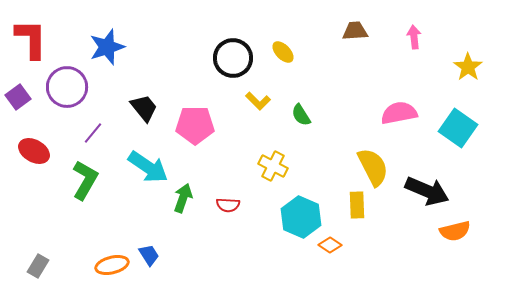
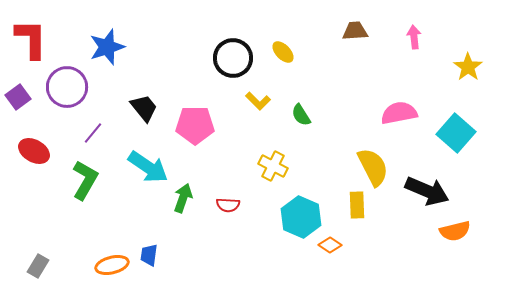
cyan square: moved 2 px left, 5 px down; rotated 6 degrees clockwise
blue trapezoid: rotated 140 degrees counterclockwise
